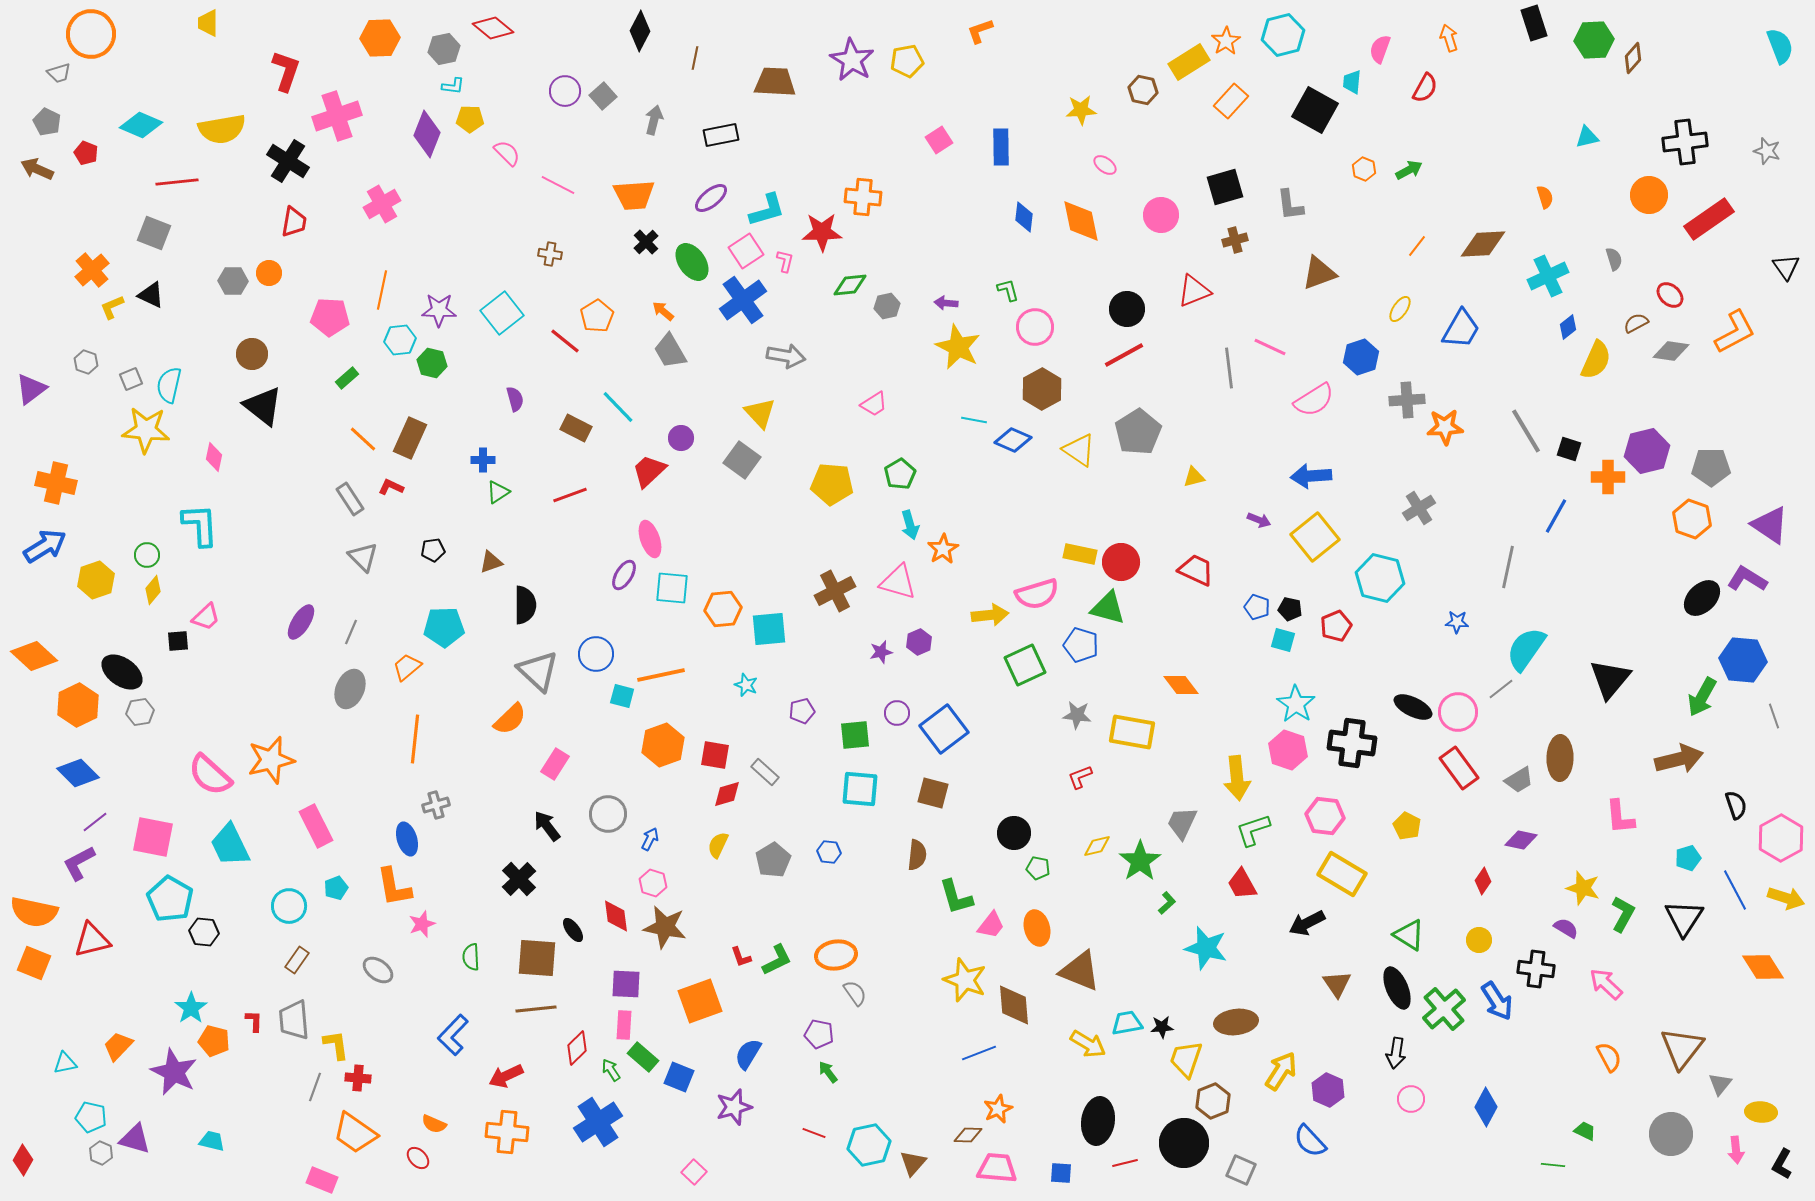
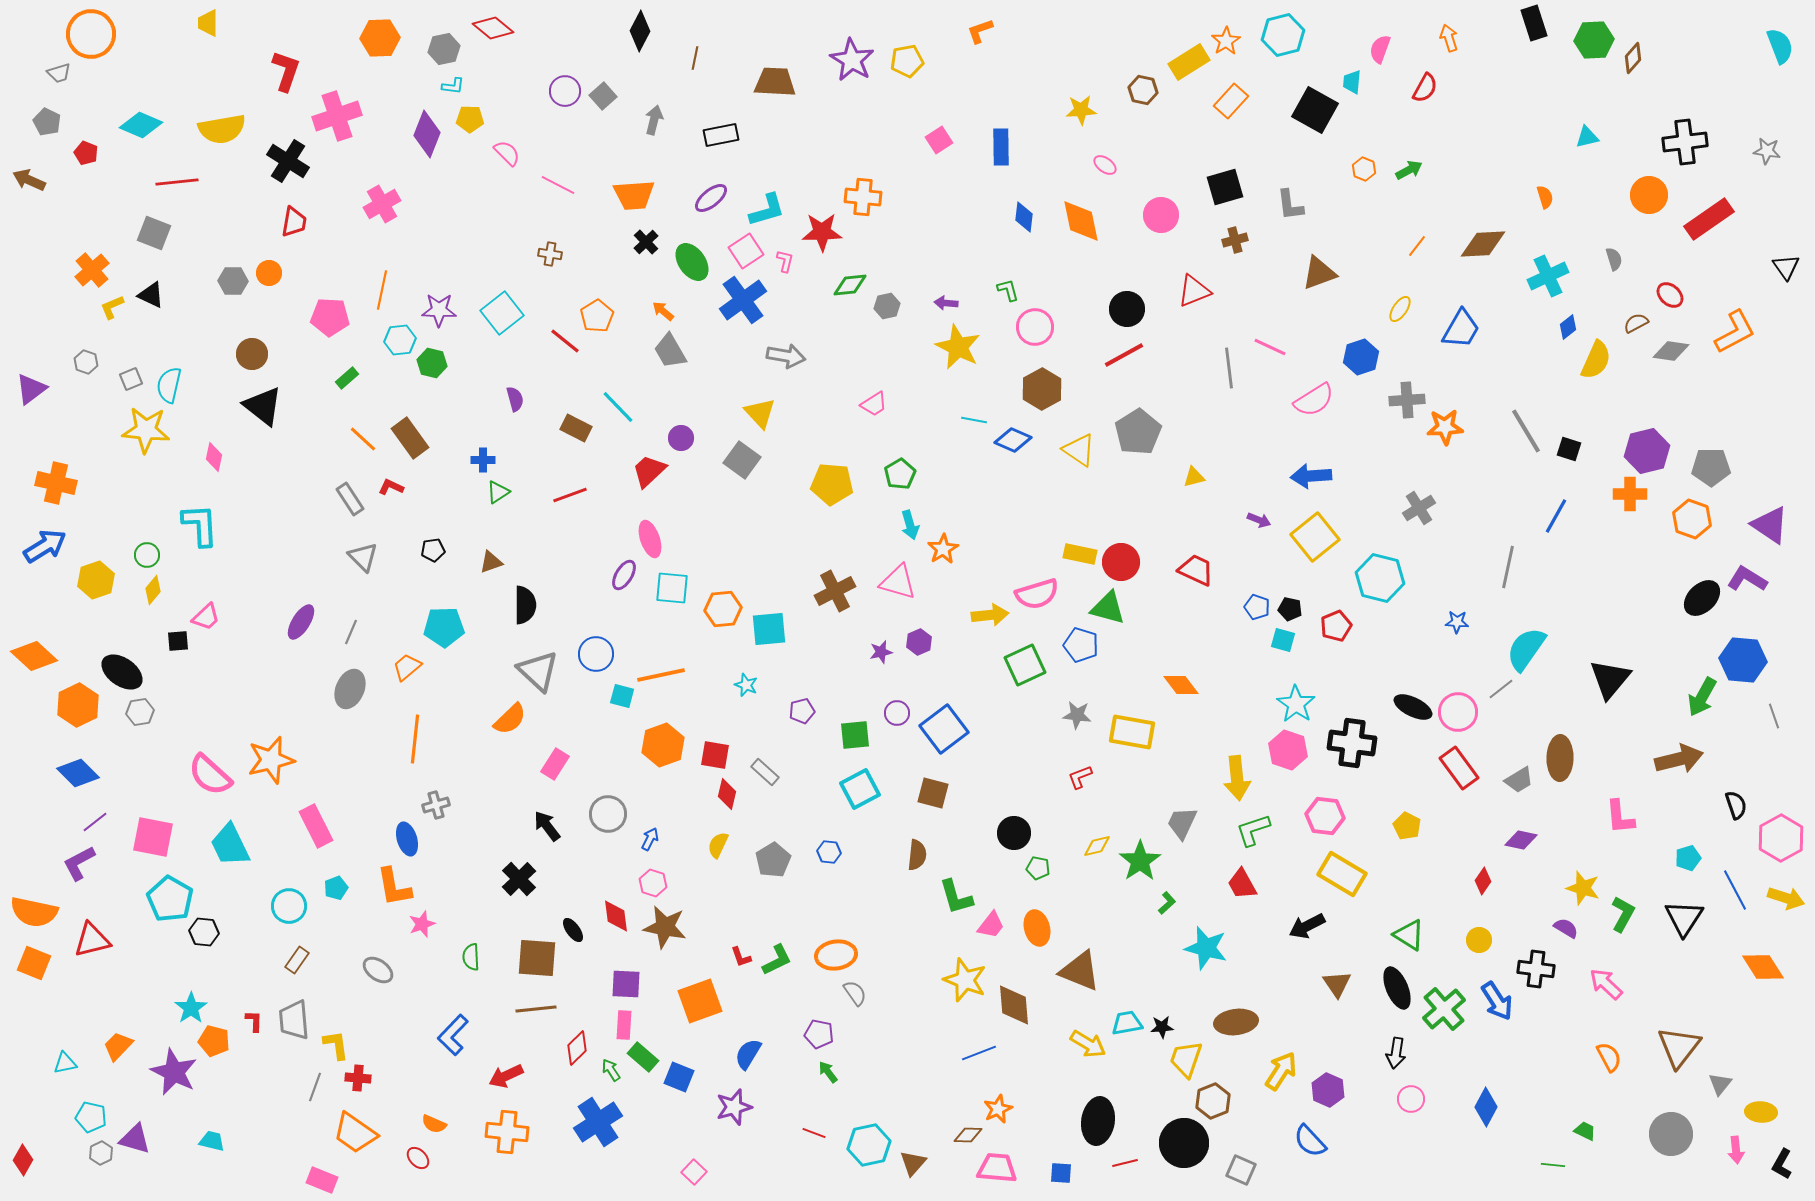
gray star at (1767, 151): rotated 8 degrees counterclockwise
brown arrow at (37, 169): moved 8 px left, 11 px down
brown rectangle at (410, 438): rotated 60 degrees counterclockwise
orange cross at (1608, 477): moved 22 px right, 17 px down
cyan square at (860, 789): rotated 33 degrees counterclockwise
red diamond at (727, 794): rotated 60 degrees counterclockwise
black arrow at (1307, 923): moved 3 px down
brown triangle at (1682, 1048): moved 3 px left, 1 px up
gray hexagon at (101, 1153): rotated 10 degrees clockwise
